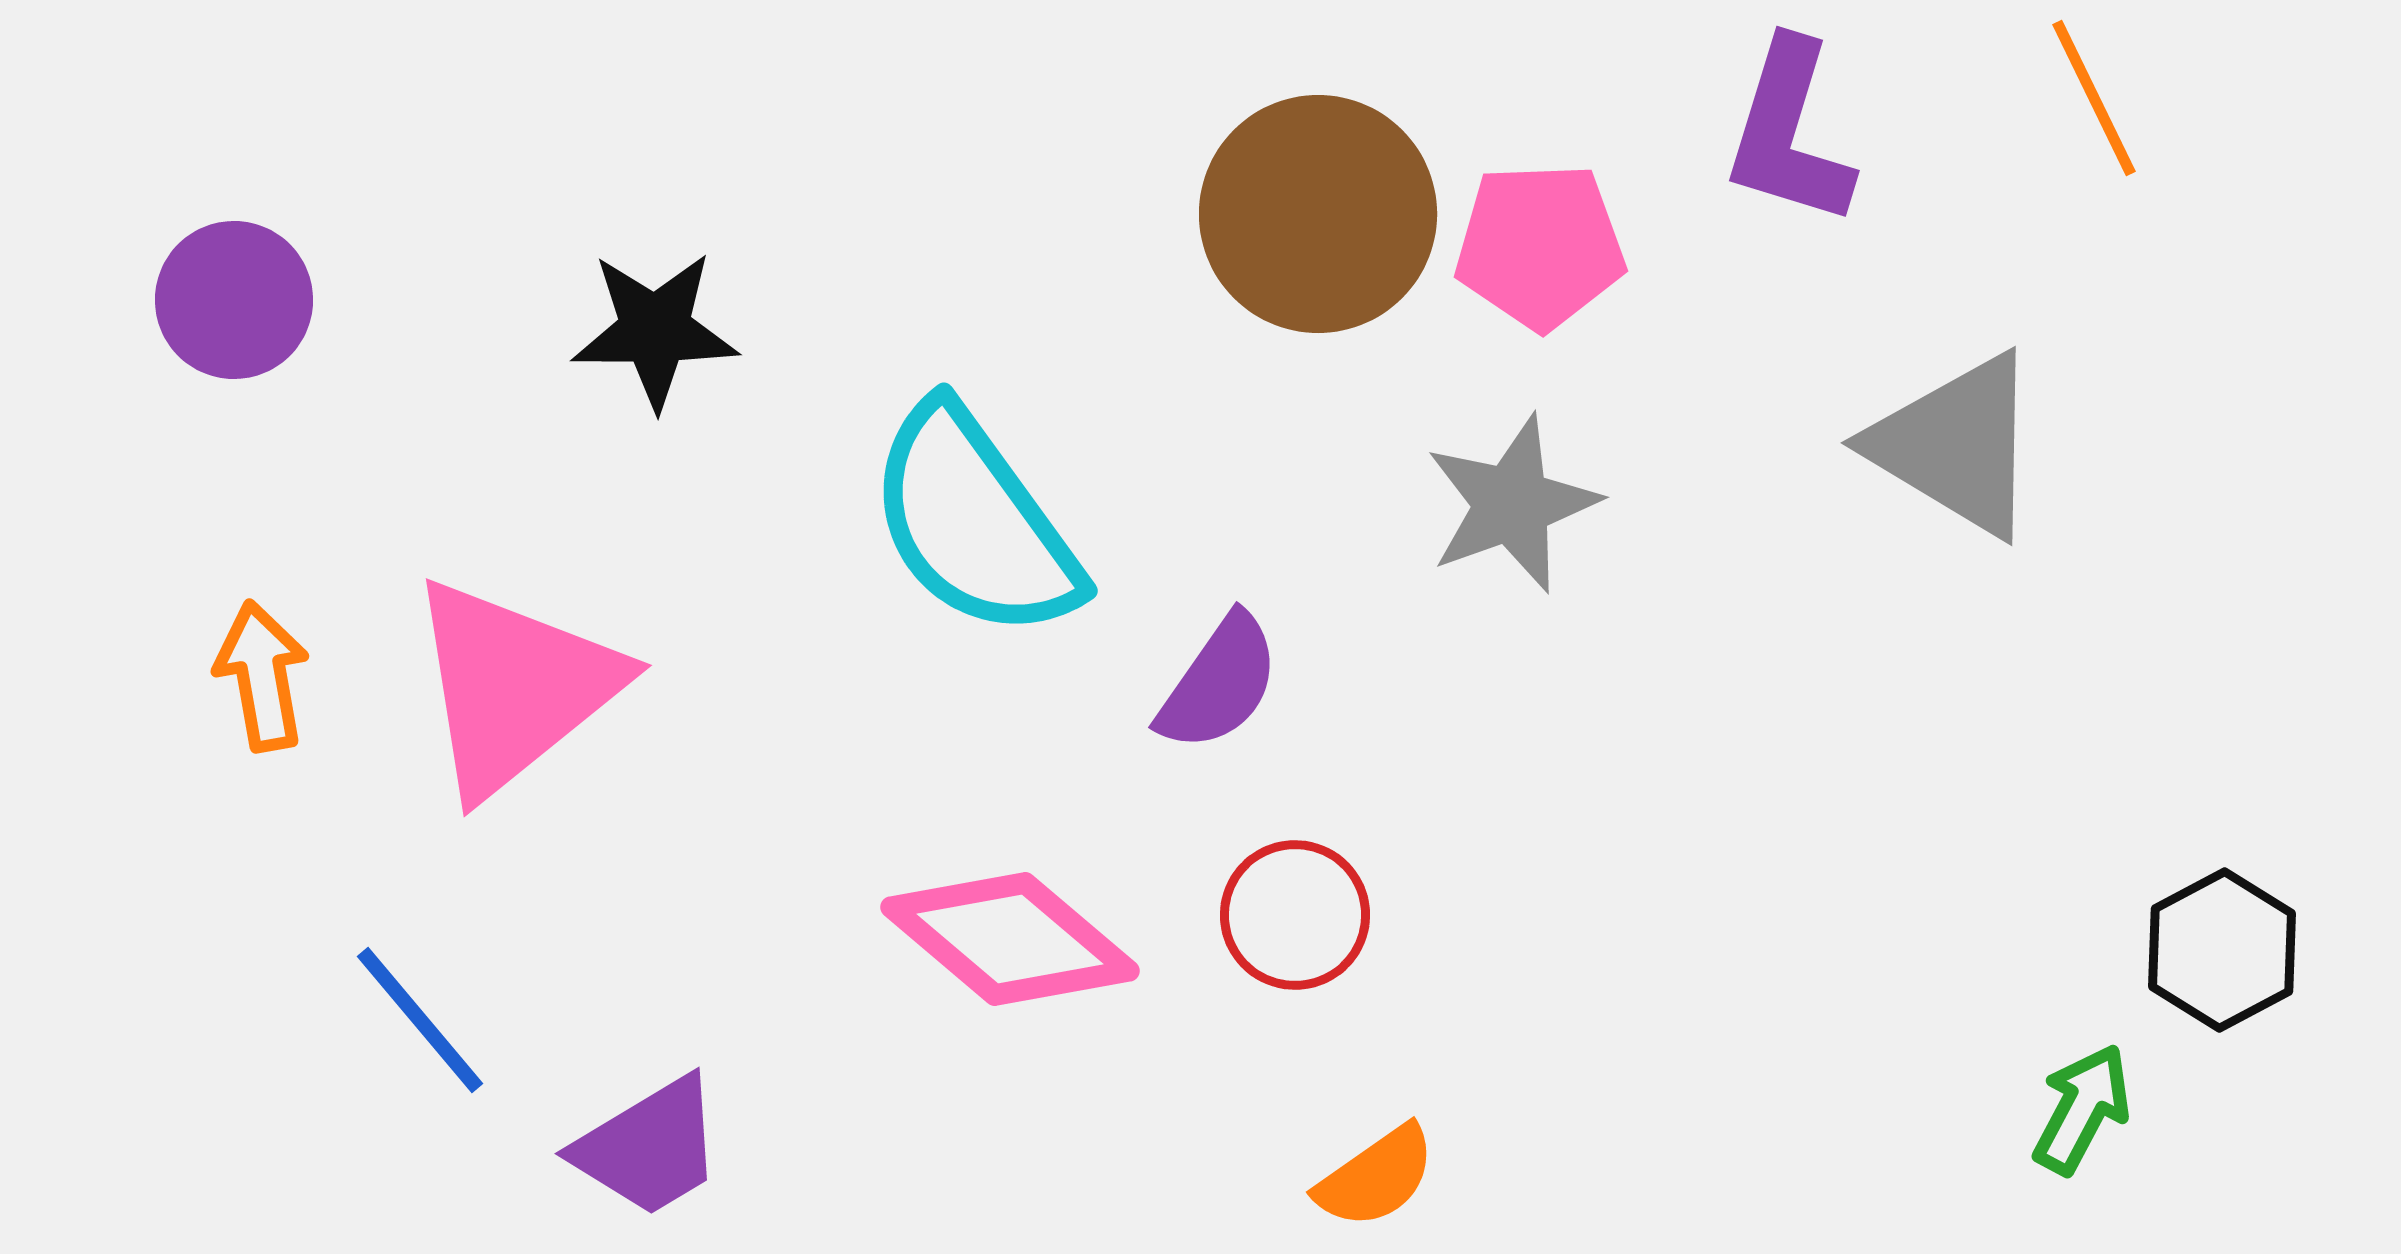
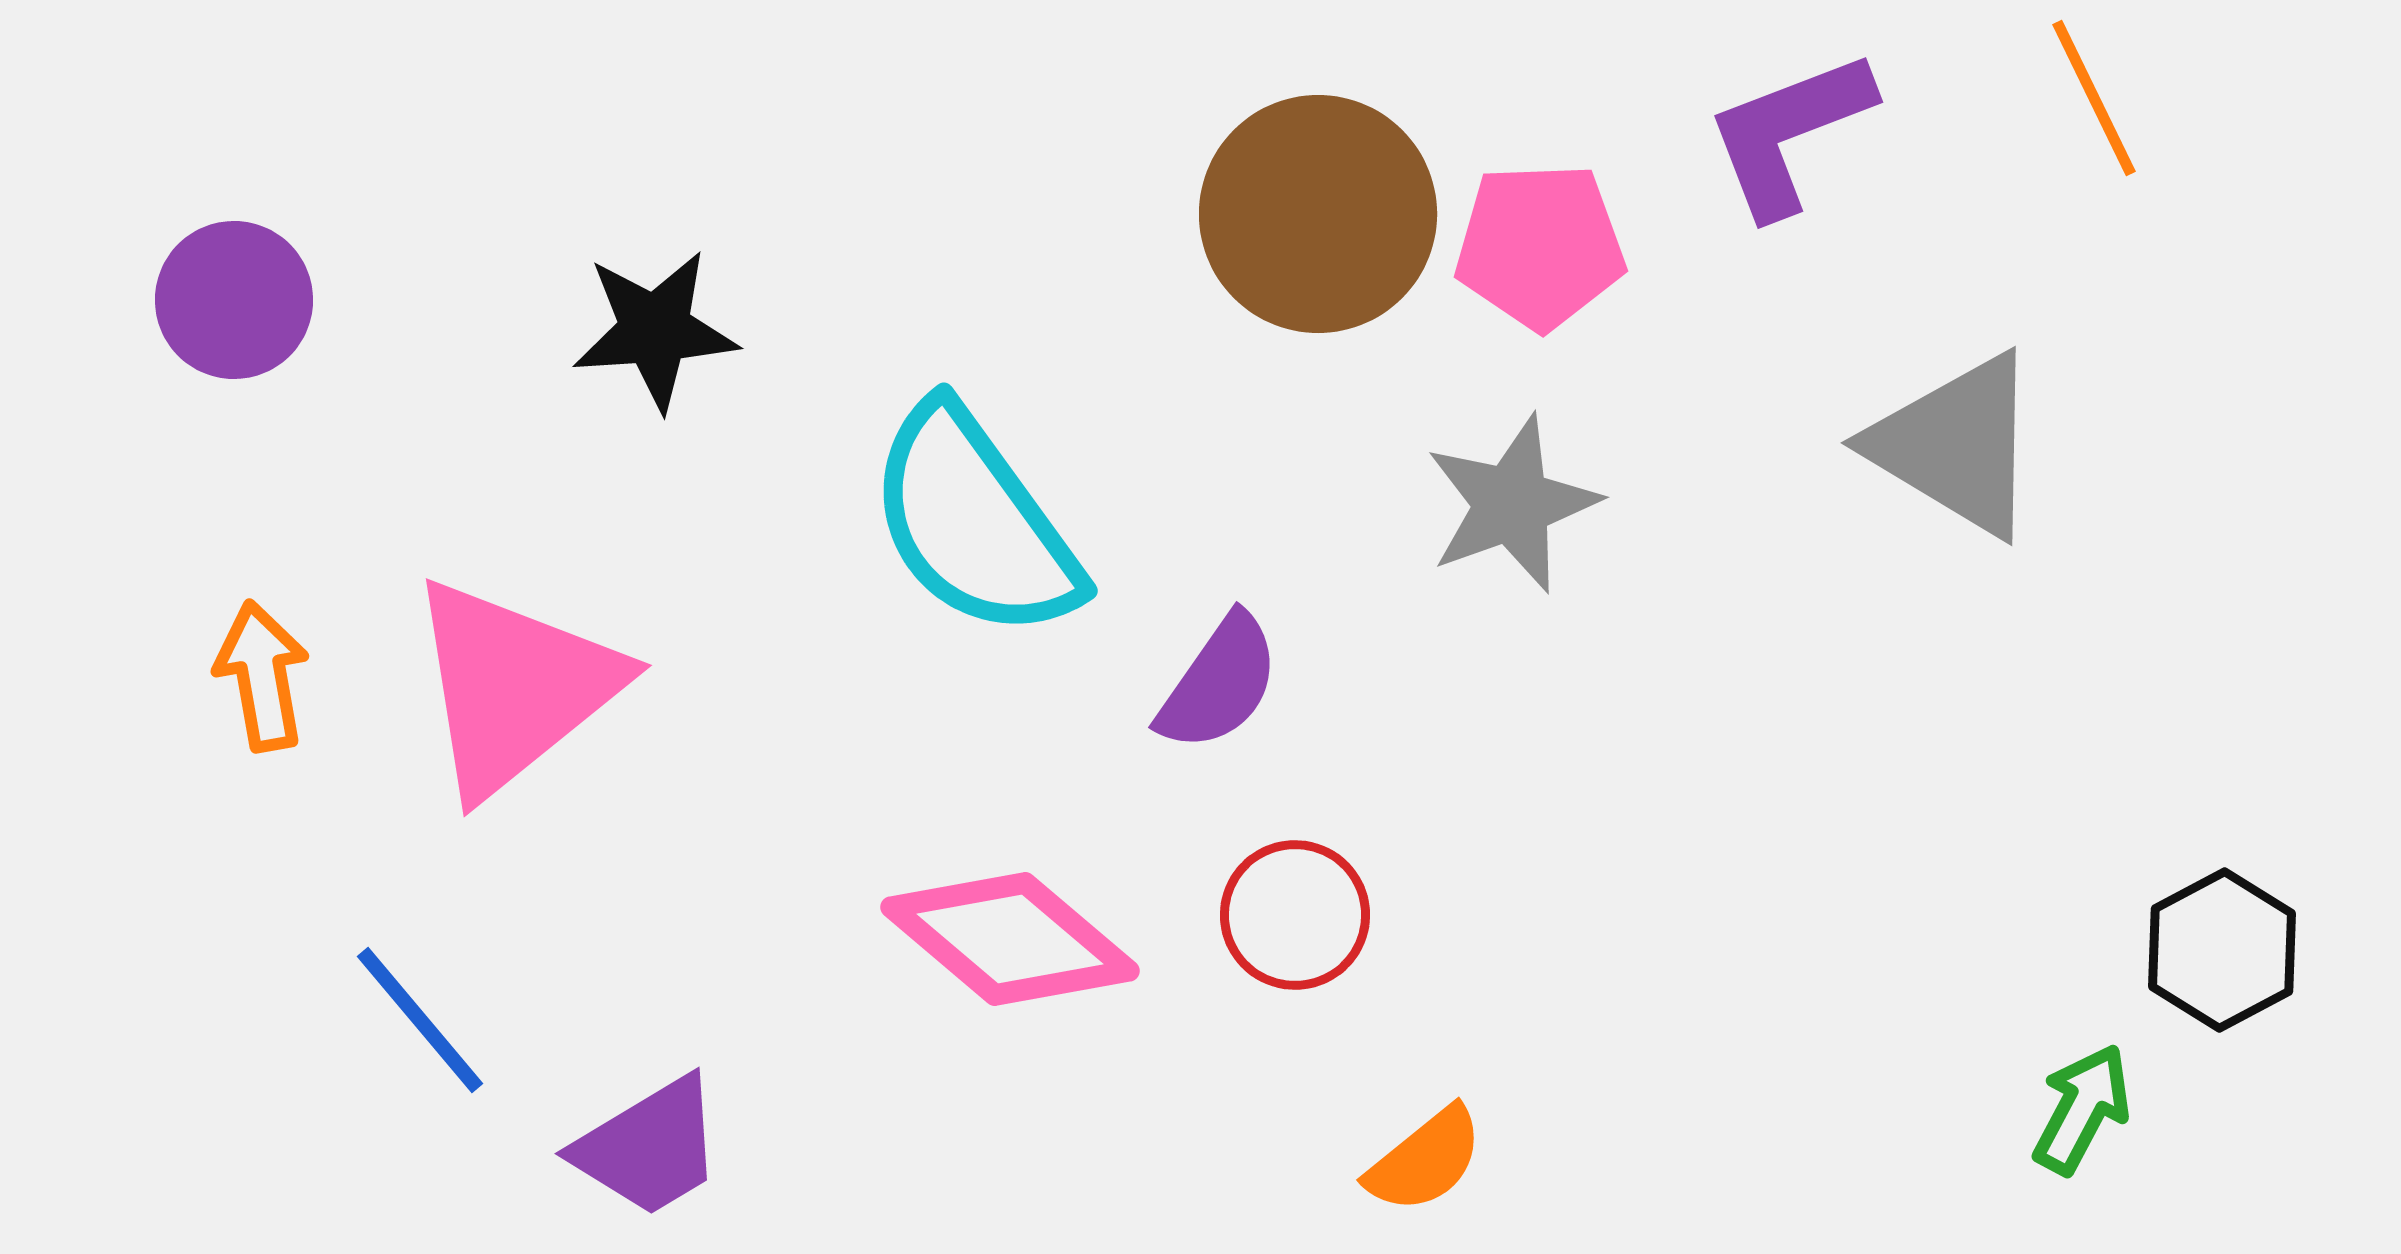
purple L-shape: rotated 52 degrees clockwise
black star: rotated 4 degrees counterclockwise
orange semicircle: moved 49 px right, 17 px up; rotated 4 degrees counterclockwise
